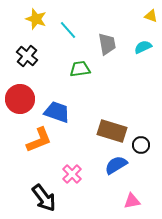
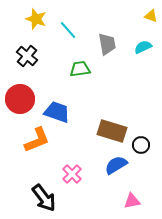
orange L-shape: moved 2 px left
